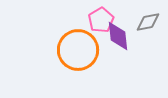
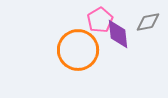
pink pentagon: moved 1 px left
purple diamond: moved 2 px up
